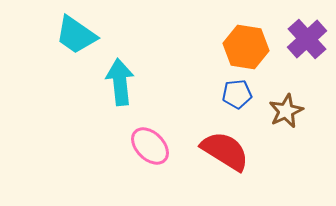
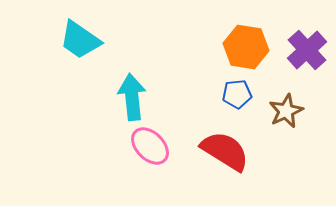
cyan trapezoid: moved 4 px right, 5 px down
purple cross: moved 11 px down
cyan arrow: moved 12 px right, 15 px down
